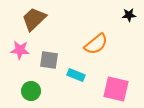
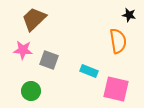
black star: rotated 16 degrees clockwise
orange semicircle: moved 22 px right, 3 px up; rotated 60 degrees counterclockwise
pink star: moved 3 px right
gray square: rotated 12 degrees clockwise
cyan rectangle: moved 13 px right, 4 px up
